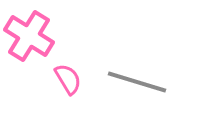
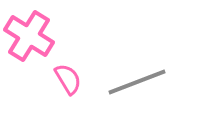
gray line: rotated 38 degrees counterclockwise
